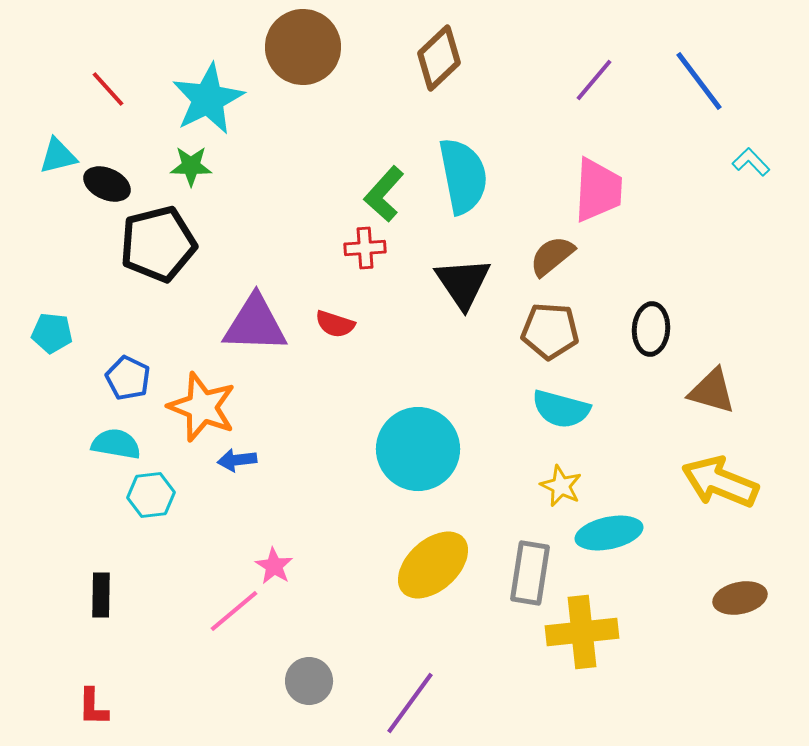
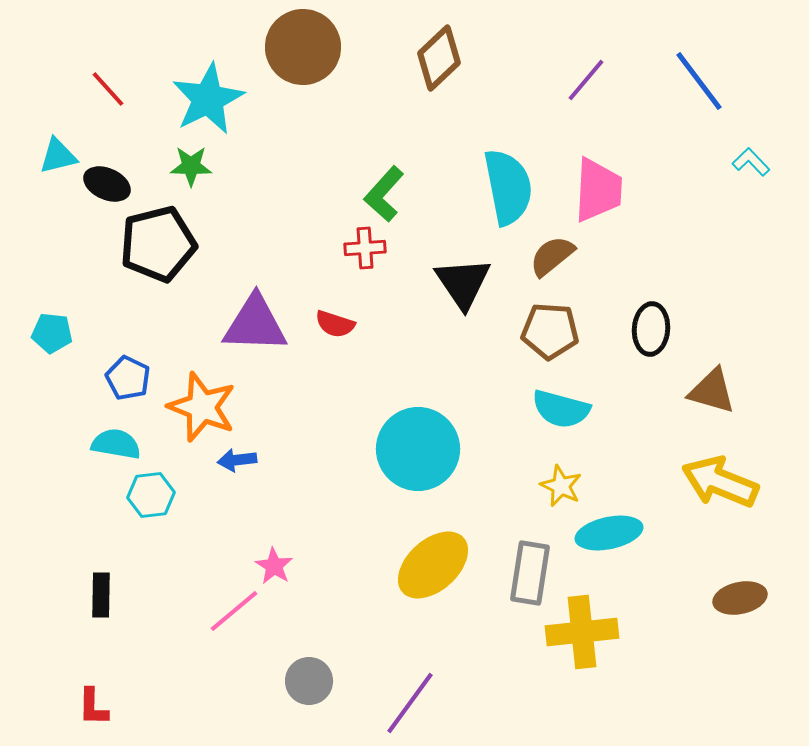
purple line at (594, 80): moved 8 px left
cyan semicircle at (463, 176): moved 45 px right, 11 px down
